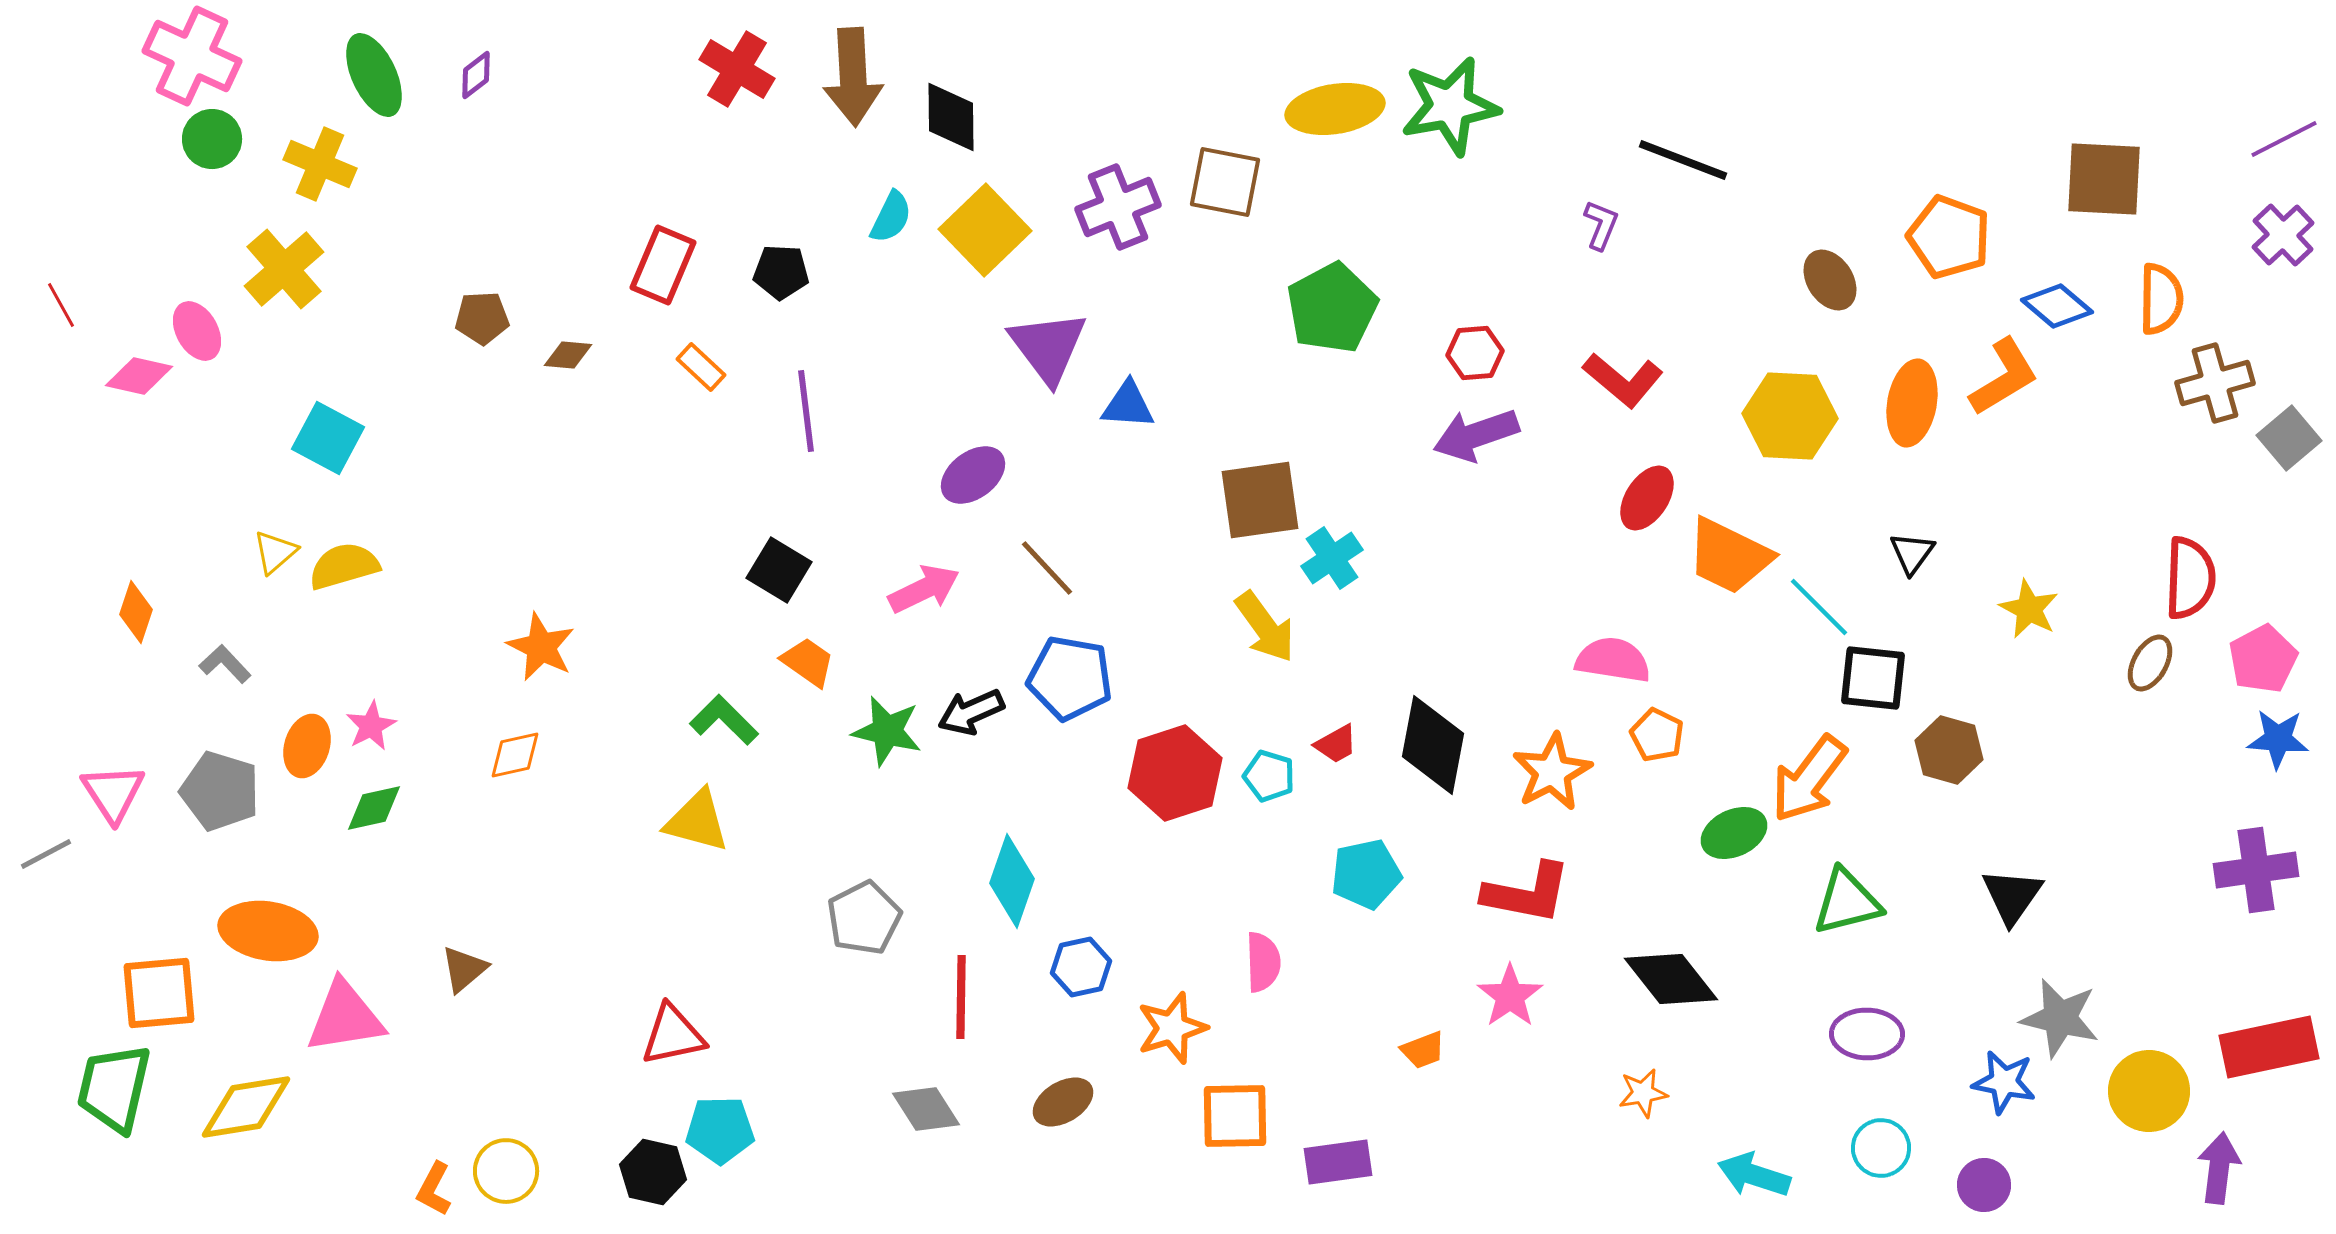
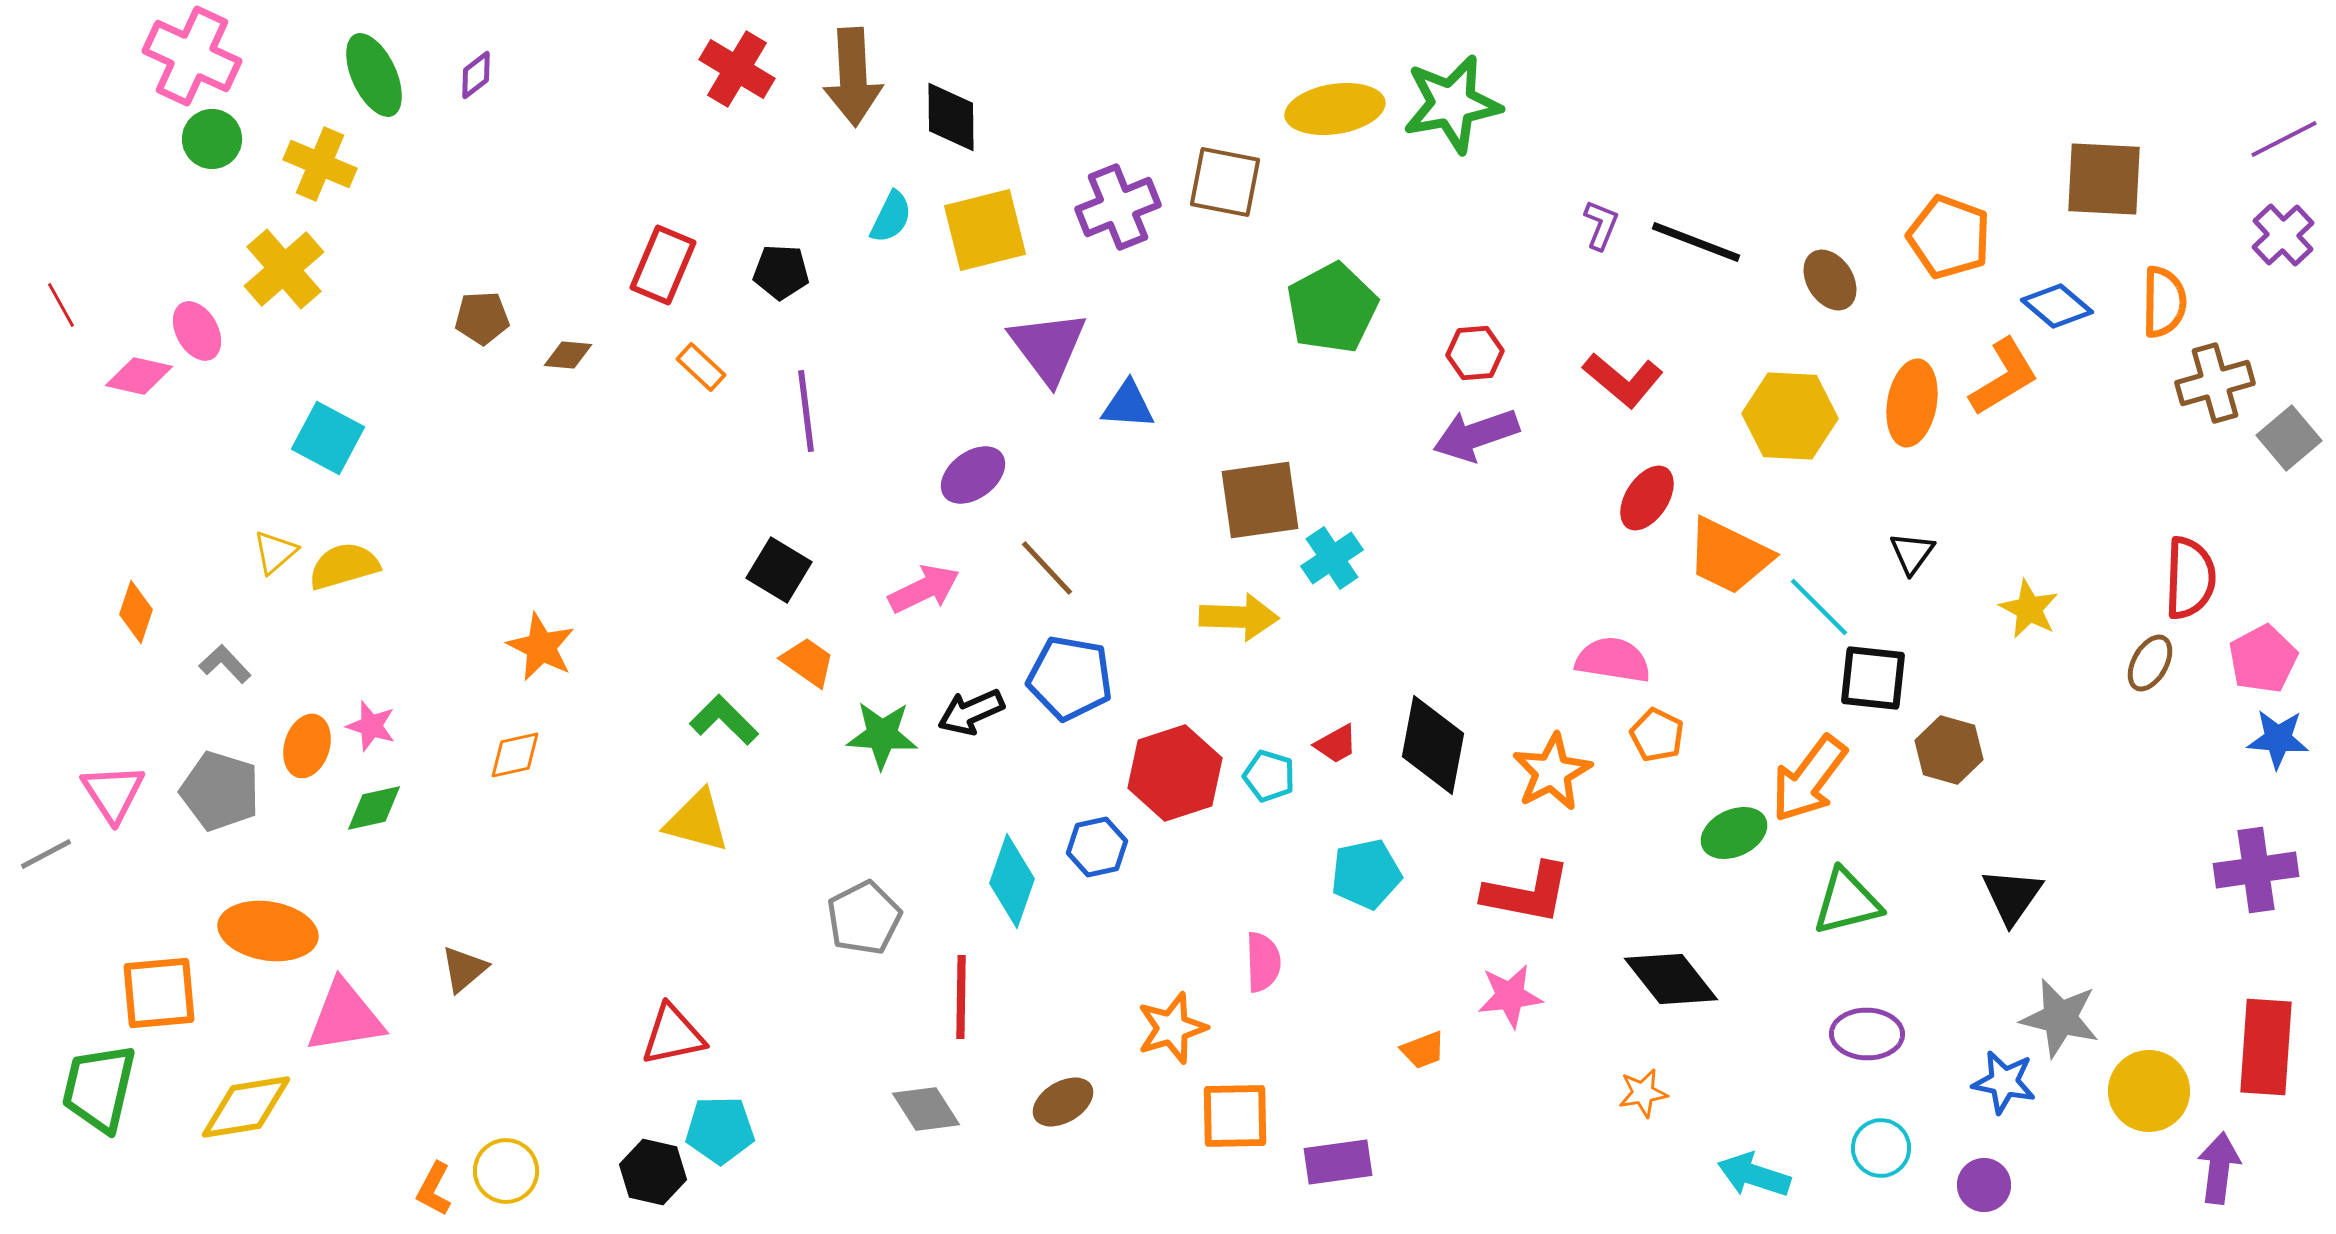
green star at (1450, 106): moved 2 px right, 2 px up
black line at (1683, 160): moved 13 px right, 82 px down
yellow square at (985, 230): rotated 30 degrees clockwise
orange semicircle at (2161, 299): moved 3 px right, 3 px down
yellow arrow at (1265, 627): moved 26 px left, 10 px up; rotated 52 degrees counterclockwise
pink star at (371, 726): rotated 27 degrees counterclockwise
green star at (887, 731): moved 5 px left, 4 px down; rotated 10 degrees counterclockwise
blue hexagon at (1081, 967): moved 16 px right, 120 px up
pink star at (1510, 996): rotated 28 degrees clockwise
red rectangle at (2269, 1047): moved 3 px left; rotated 74 degrees counterclockwise
green trapezoid at (114, 1088): moved 15 px left
